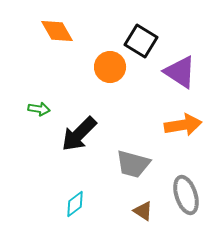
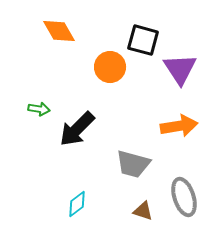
orange diamond: moved 2 px right
black square: moved 2 px right, 1 px up; rotated 16 degrees counterclockwise
purple triangle: moved 3 px up; rotated 24 degrees clockwise
orange arrow: moved 4 px left, 1 px down
black arrow: moved 2 px left, 5 px up
gray ellipse: moved 2 px left, 2 px down
cyan diamond: moved 2 px right
brown triangle: rotated 15 degrees counterclockwise
